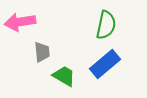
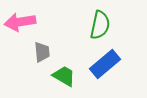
green semicircle: moved 6 px left
